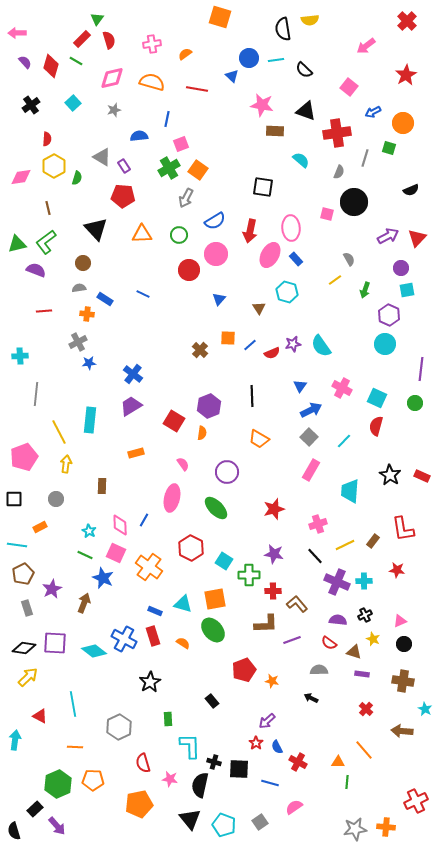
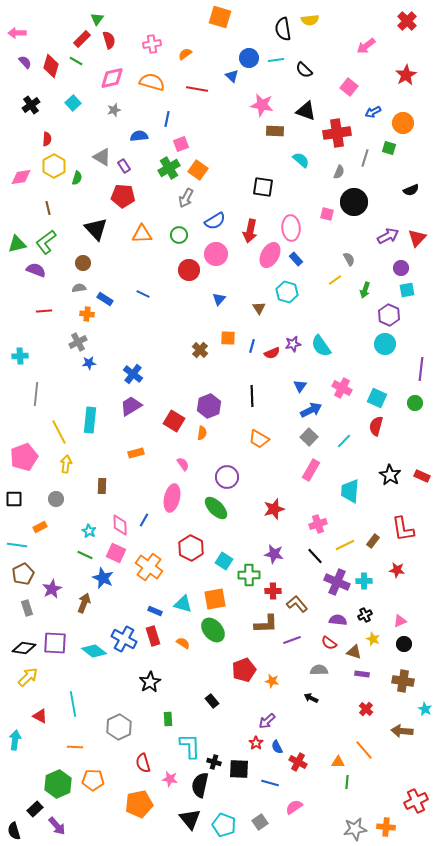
blue line at (250, 345): moved 2 px right, 1 px down; rotated 32 degrees counterclockwise
purple circle at (227, 472): moved 5 px down
